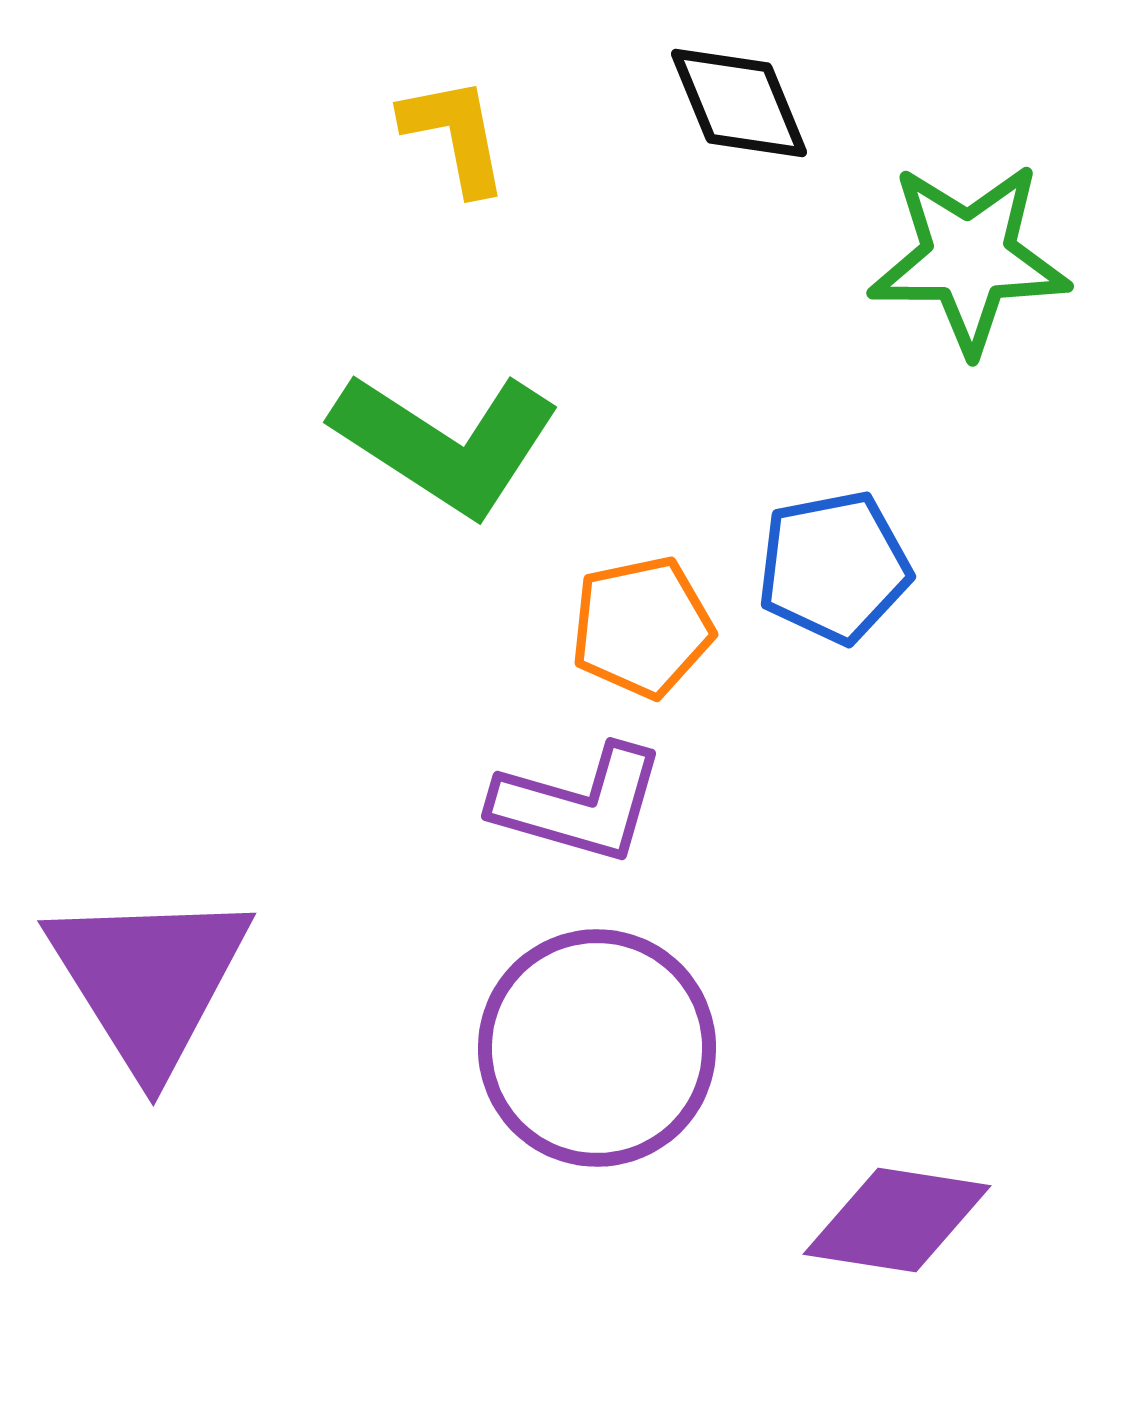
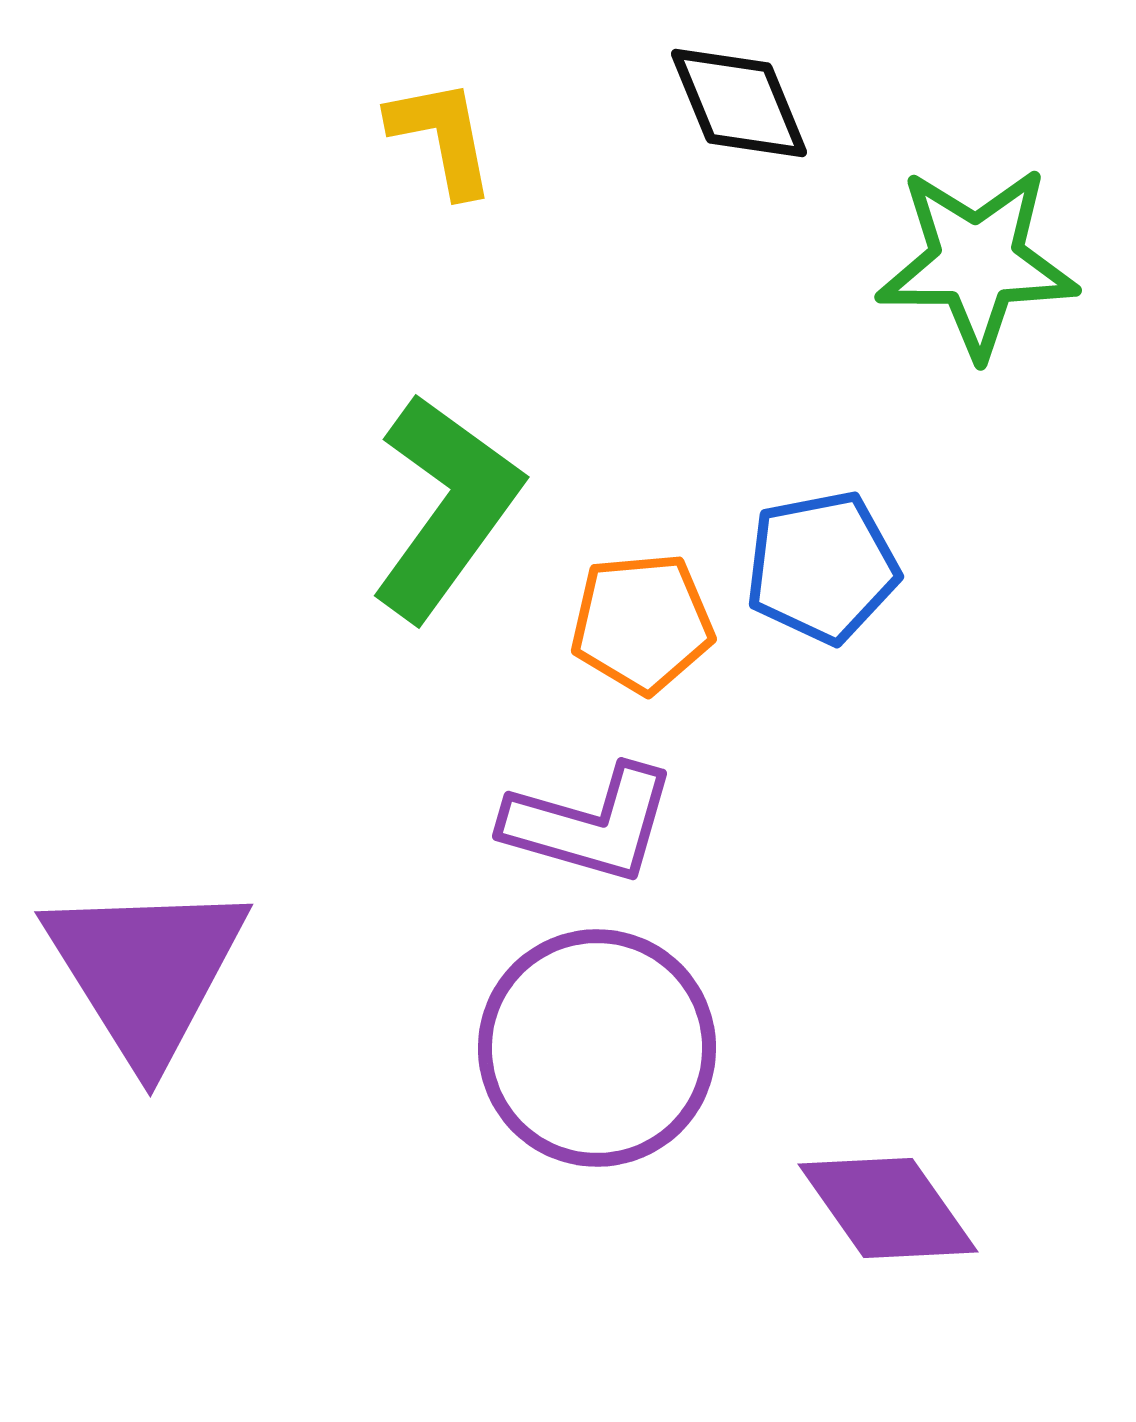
yellow L-shape: moved 13 px left, 2 px down
green star: moved 8 px right, 4 px down
green L-shape: moved 64 px down; rotated 87 degrees counterclockwise
blue pentagon: moved 12 px left
orange pentagon: moved 4 px up; rotated 7 degrees clockwise
purple L-shape: moved 11 px right, 20 px down
purple triangle: moved 3 px left, 9 px up
purple diamond: moved 9 px left, 12 px up; rotated 46 degrees clockwise
